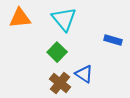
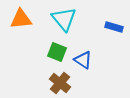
orange triangle: moved 1 px right, 1 px down
blue rectangle: moved 1 px right, 13 px up
green square: rotated 24 degrees counterclockwise
blue triangle: moved 1 px left, 14 px up
